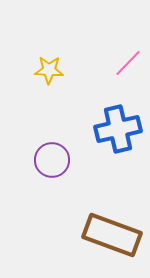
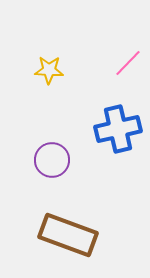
brown rectangle: moved 44 px left
